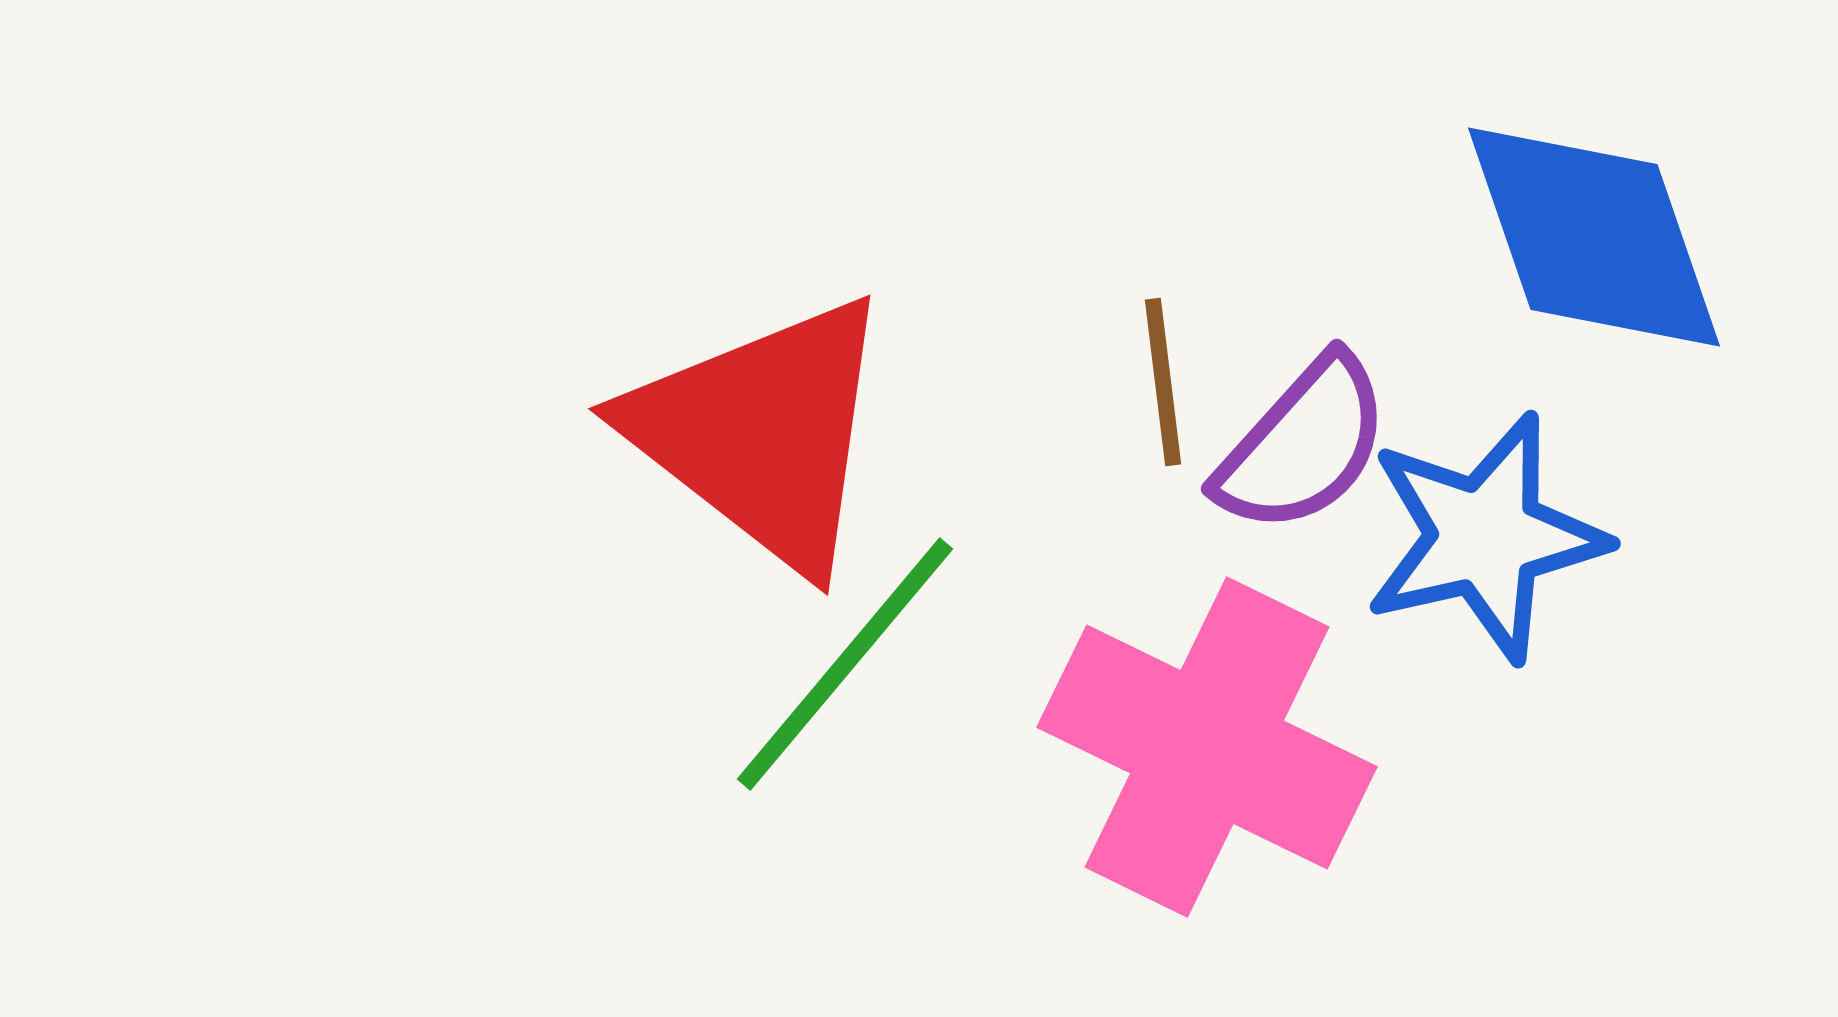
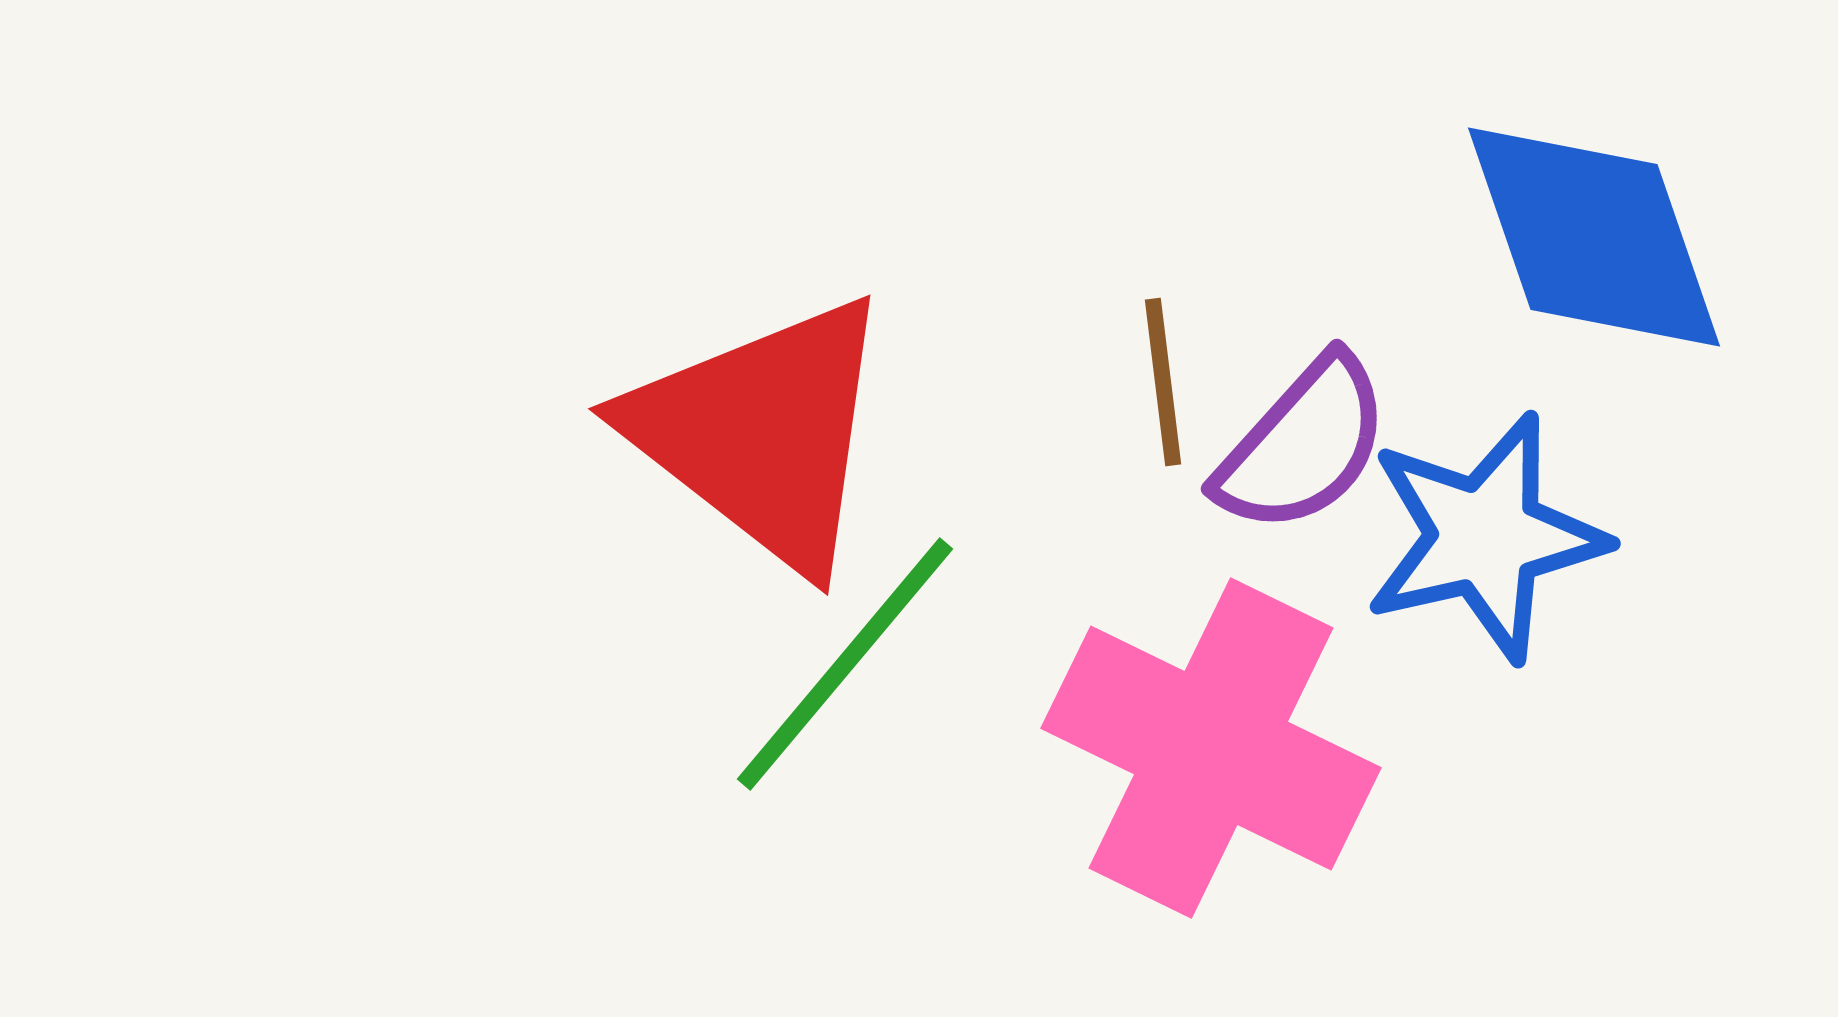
pink cross: moved 4 px right, 1 px down
